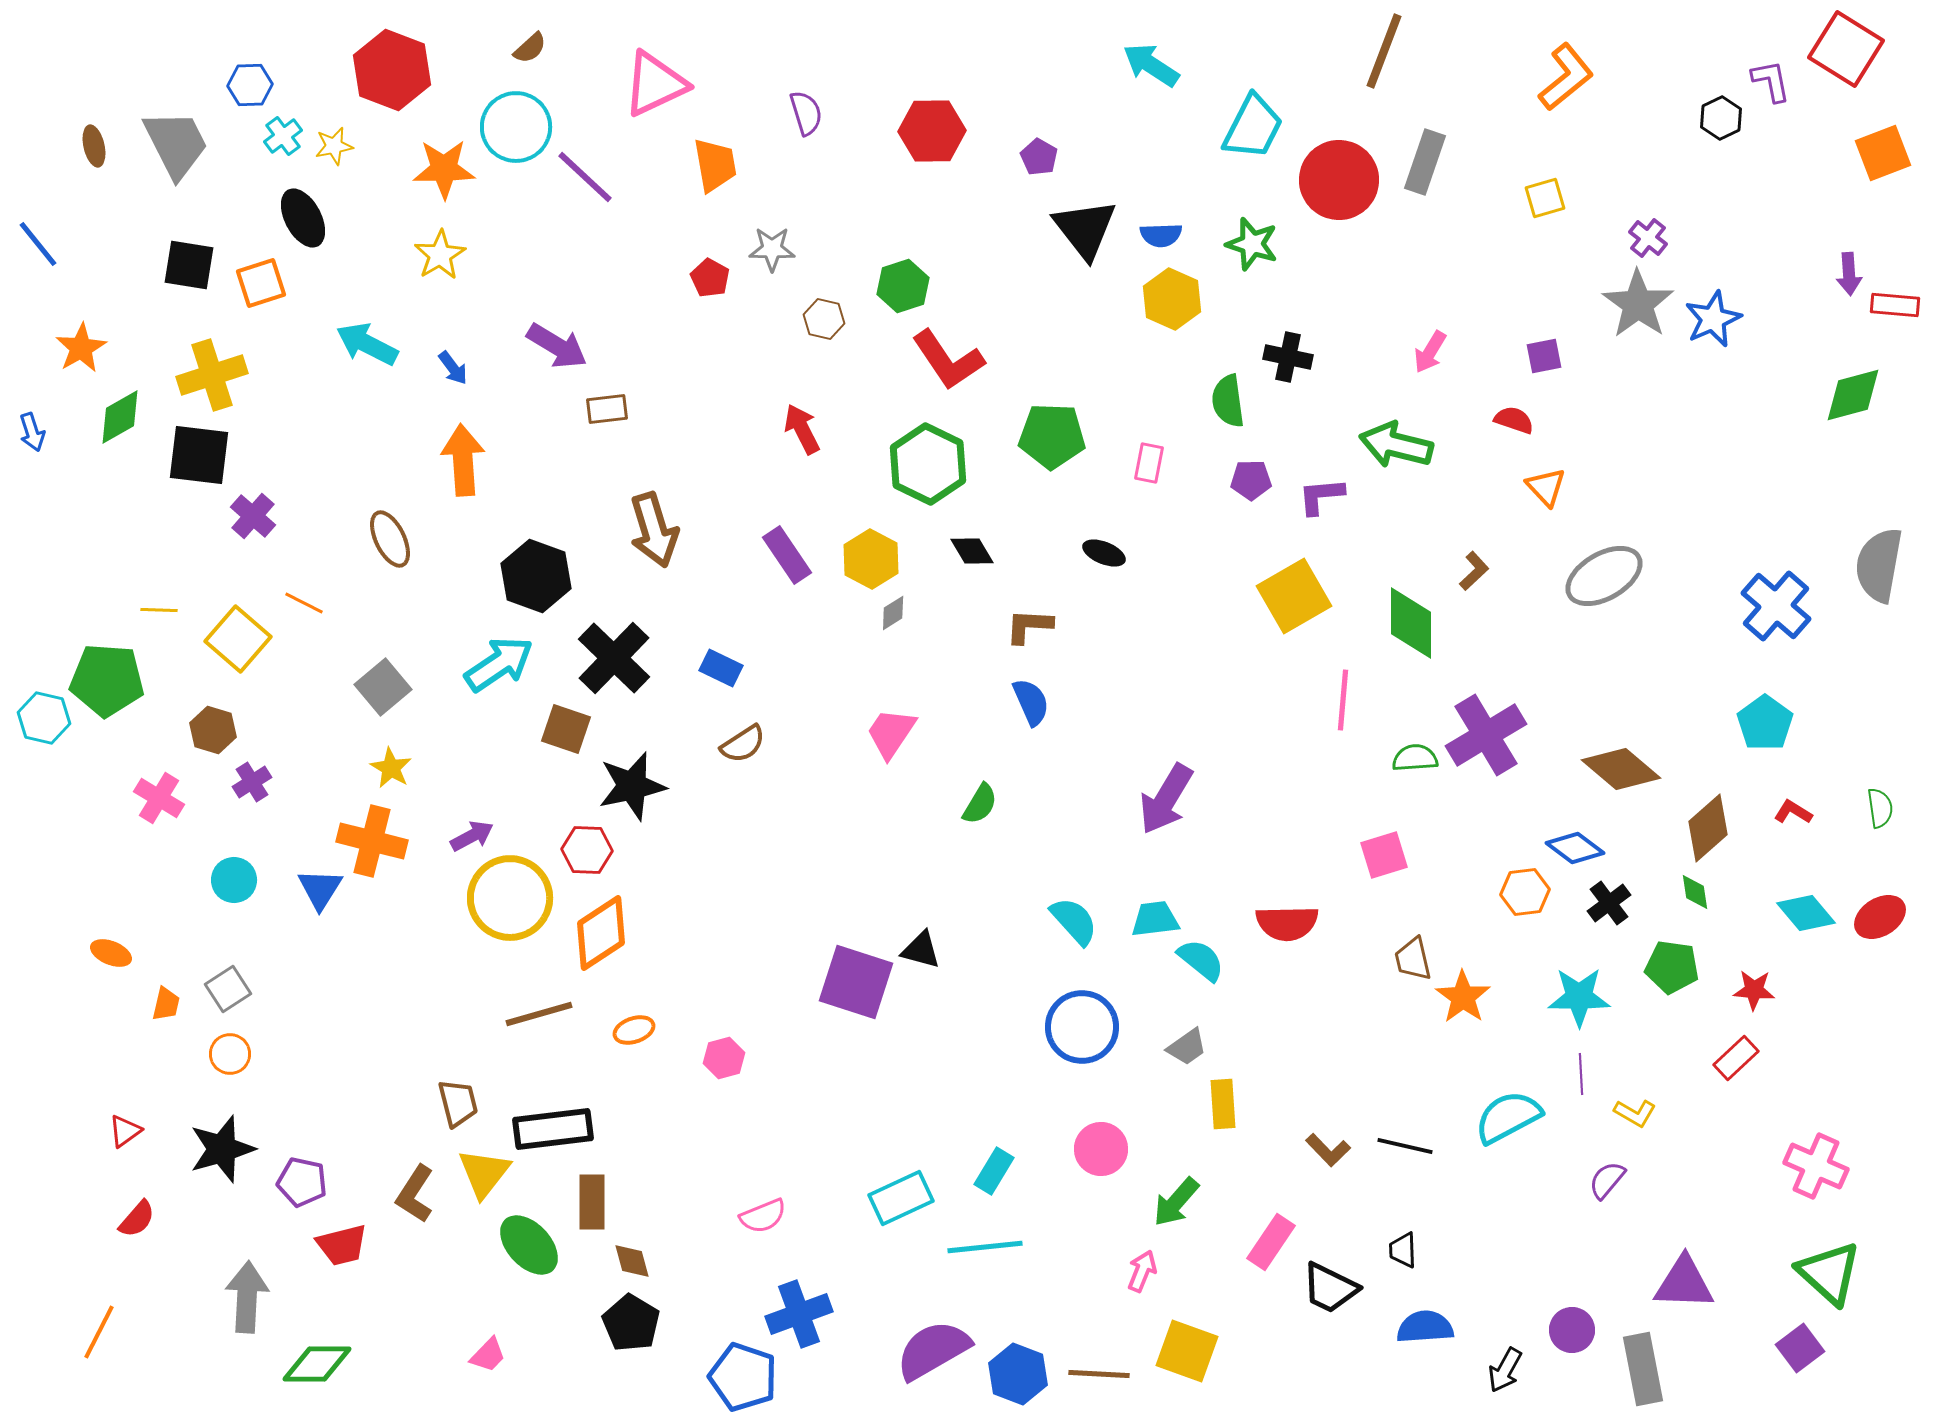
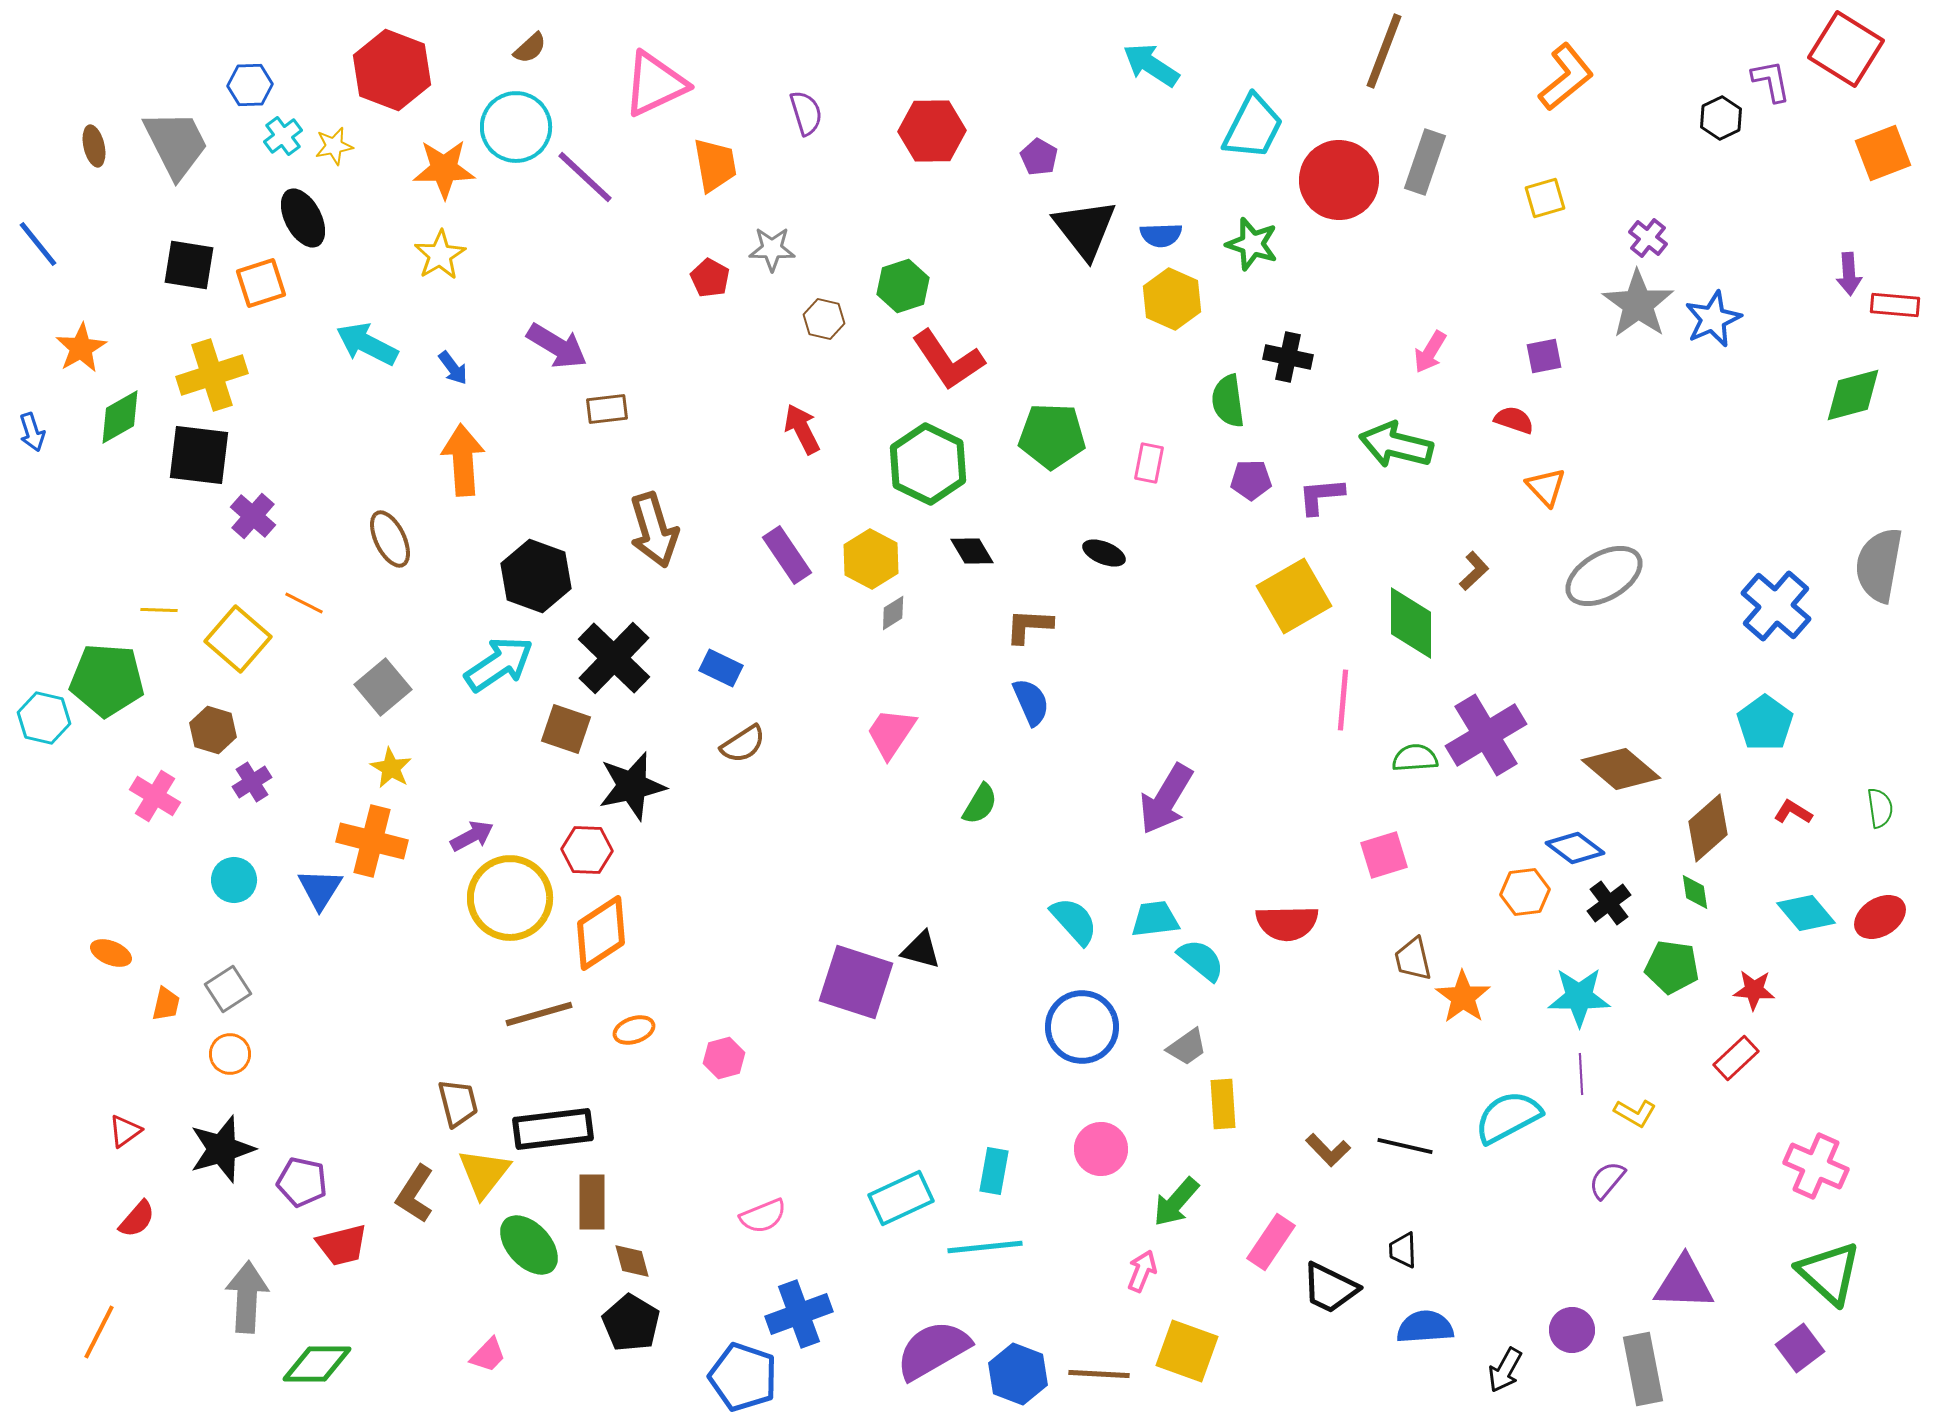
pink cross at (159, 798): moved 4 px left, 2 px up
cyan rectangle at (994, 1171): rotated 21 degrees counterclockwise
